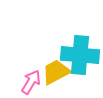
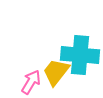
yellow trapezoid: rotated 24 degrees counterclockwise
